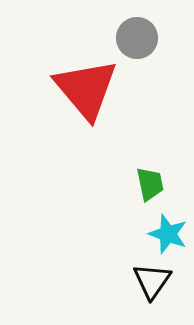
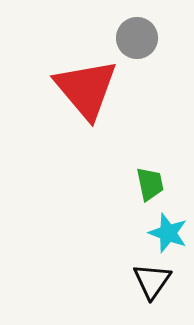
cyan star: moved 1 px up
